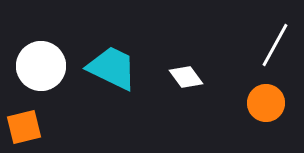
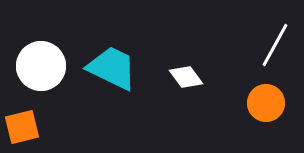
orange square: moved 2 px left
